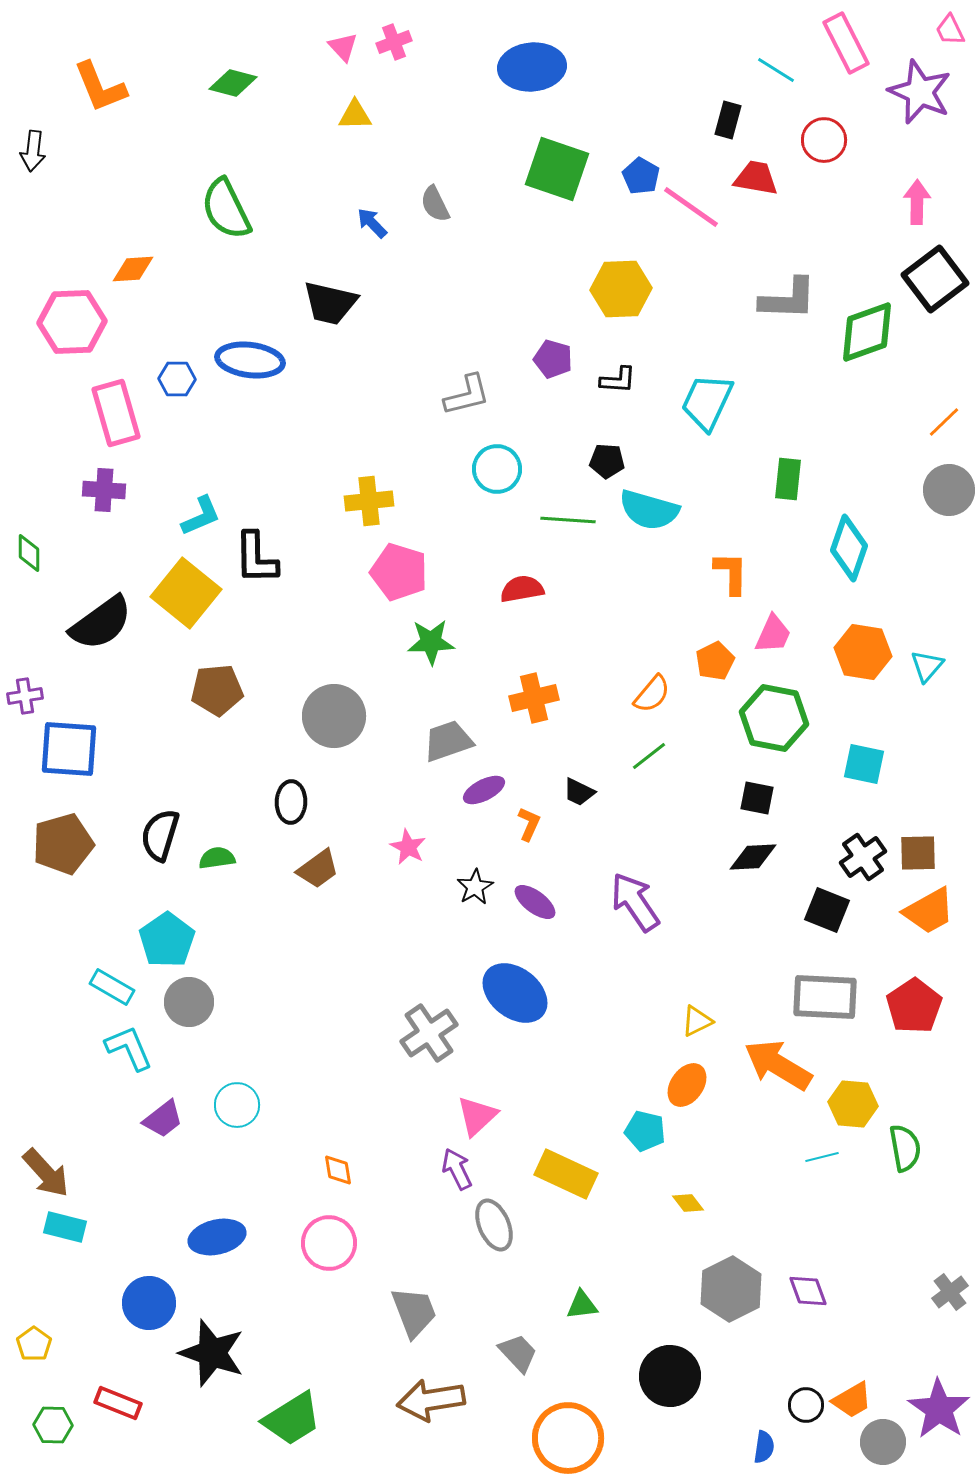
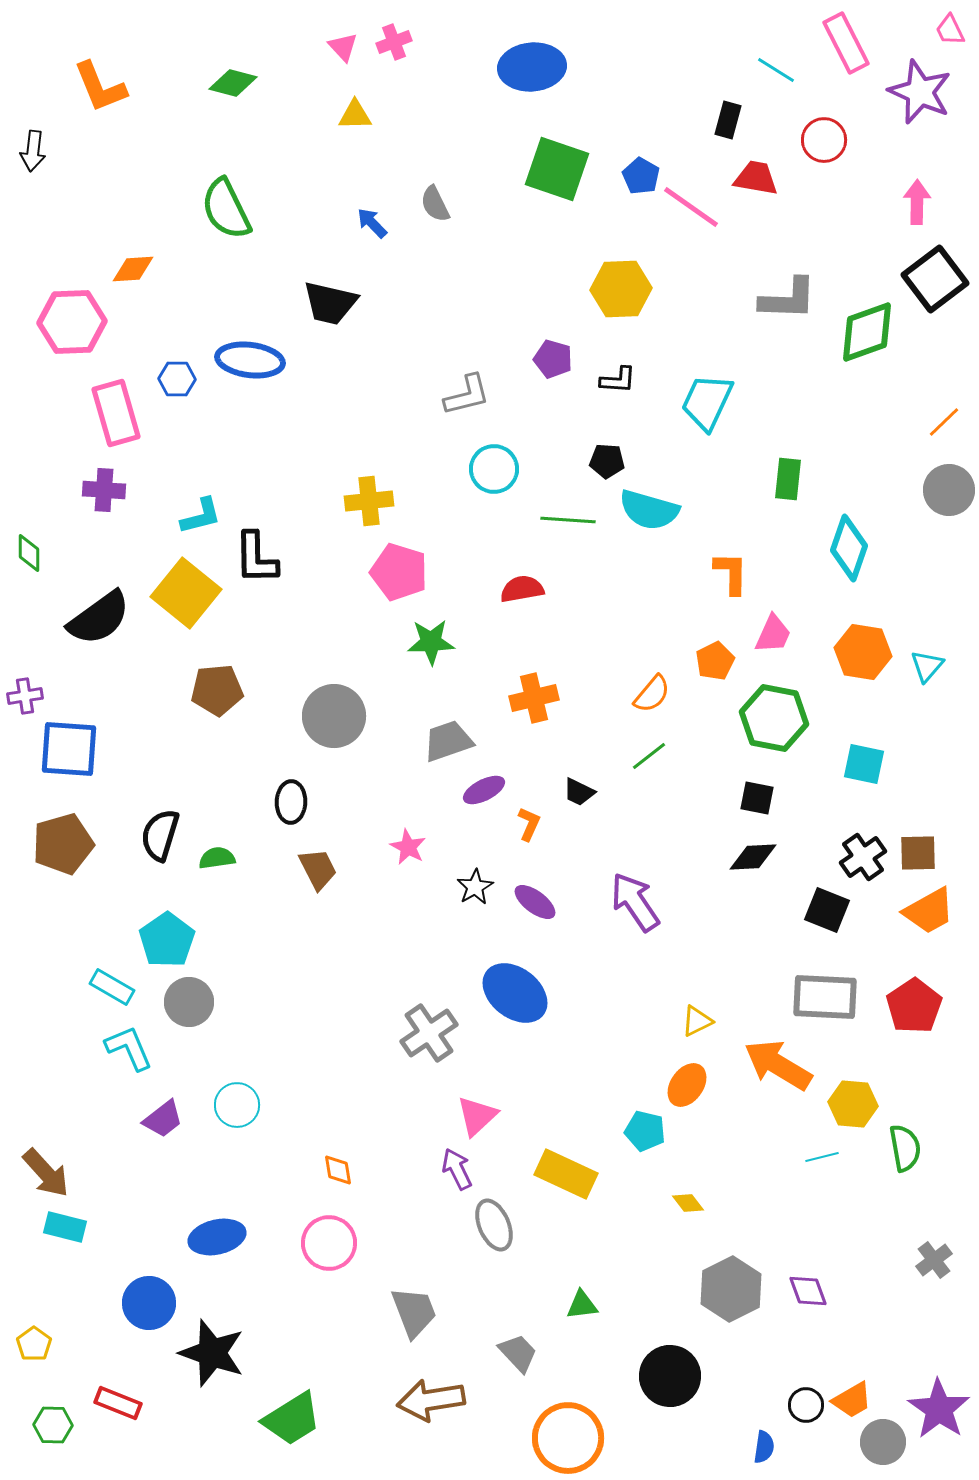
cyan circle at (497, 469): moved 3 px left
cyan L-shape at (201, 516): rotated 9 degrees clockwise
black semicircle at (101, 623): moved 2 px left, 5 px up
brown trapezoid at (318, 869): rotated 81 degrees counterclockwise
gray cross at (950, 1292): moved 16 px left, 32 px up
